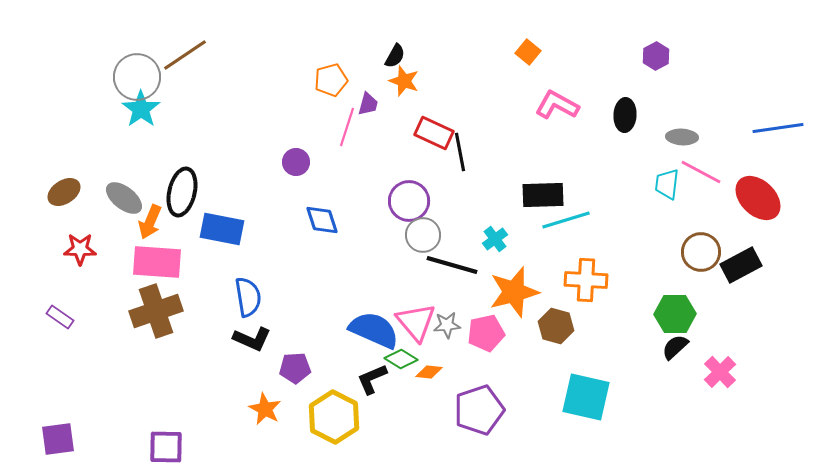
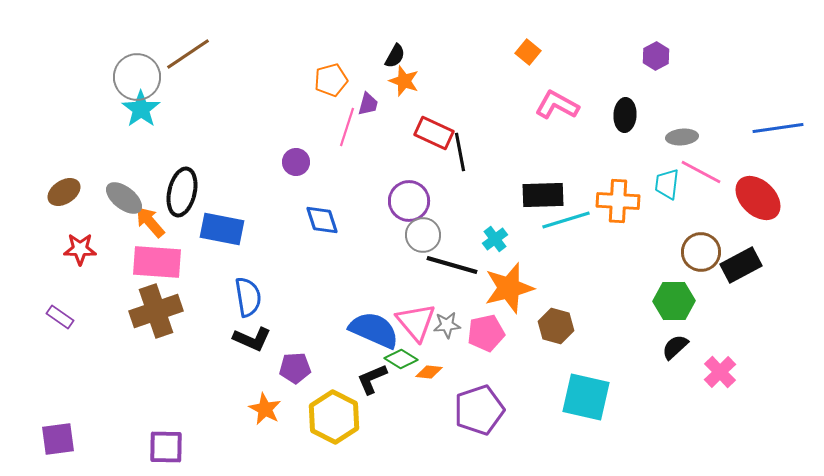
brown line at (185, 55): moved 3 px right, 1 px up
gray ellipse at (682, 137): rotated 8 degrees counterclockwise
orange arrow at (150, 222): rotated 116 degrees clockwise
orange cross at (586, 280): moved 32 px right, 79 px up
orange star at (514, 292): moved 5 px left, 4 px up
green hexagon at (675, 314): moved 1 px left, 13 px up
